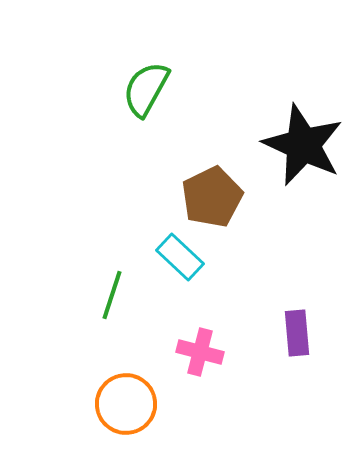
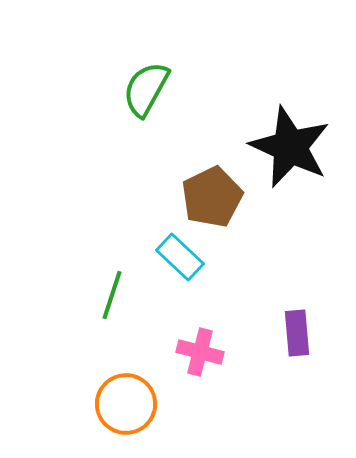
black star: moved 13 px left, 2 px down
